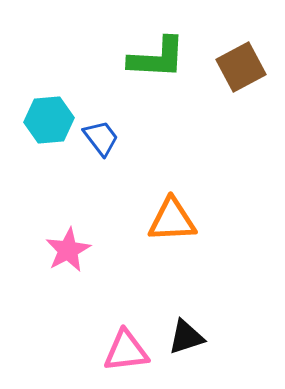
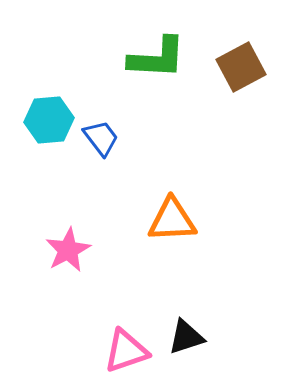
pink triangle: rotated 12 degrees counterclockwise
